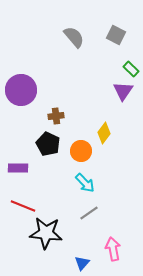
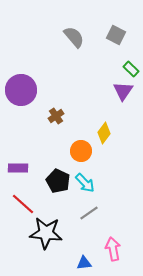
brown cross: rotated 28 degrees counterclockwise
black pentagon: moved 10 px right, 37 px down
red line: moved 2 px up; rotated 20 degrees clockwise
blue triangle: moved 2 px right; rotated 42 degrees clockwise
